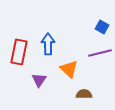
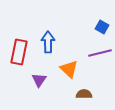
blue arrow: moved 2 px up
